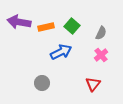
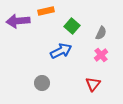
purple arrow: moved 1 px left, 1 px up; rotated 15 degrees counterclockwise
orange rectangle: moved 16 px up
blue arrow: moved 1 px up
